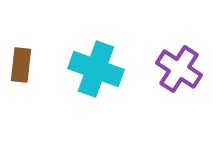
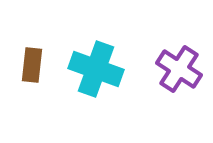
brown rectangle: moved 11 px right
